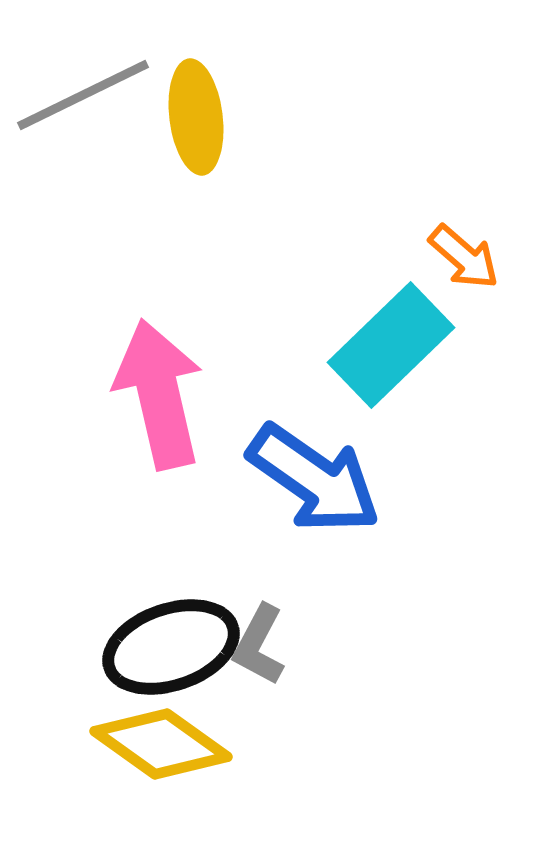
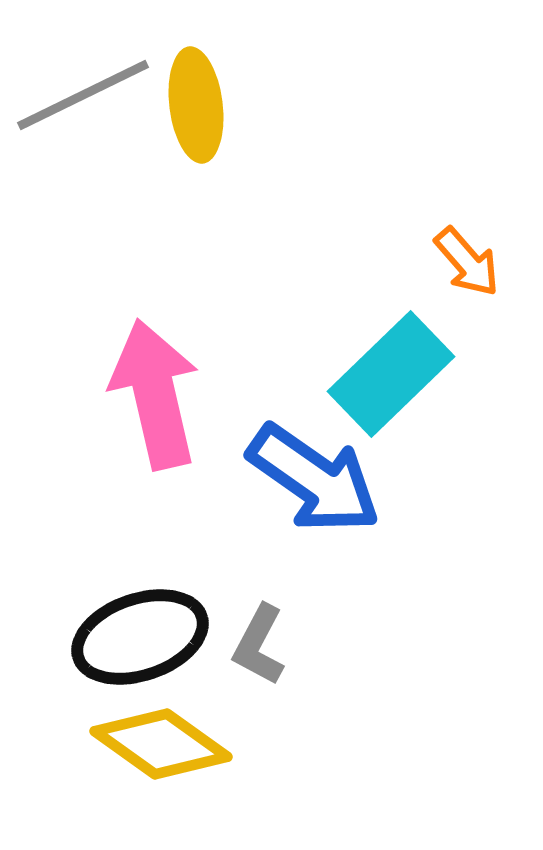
yellow ellipse: moved 12 px up
orange arrow: moved 3 px right, 5 px down; rotated 8 degrees clockwise
cyan rectangle: moved 29 px down
pink arrow: moved 4 px left
black ellipse: moved 31 px left, 10 px up
